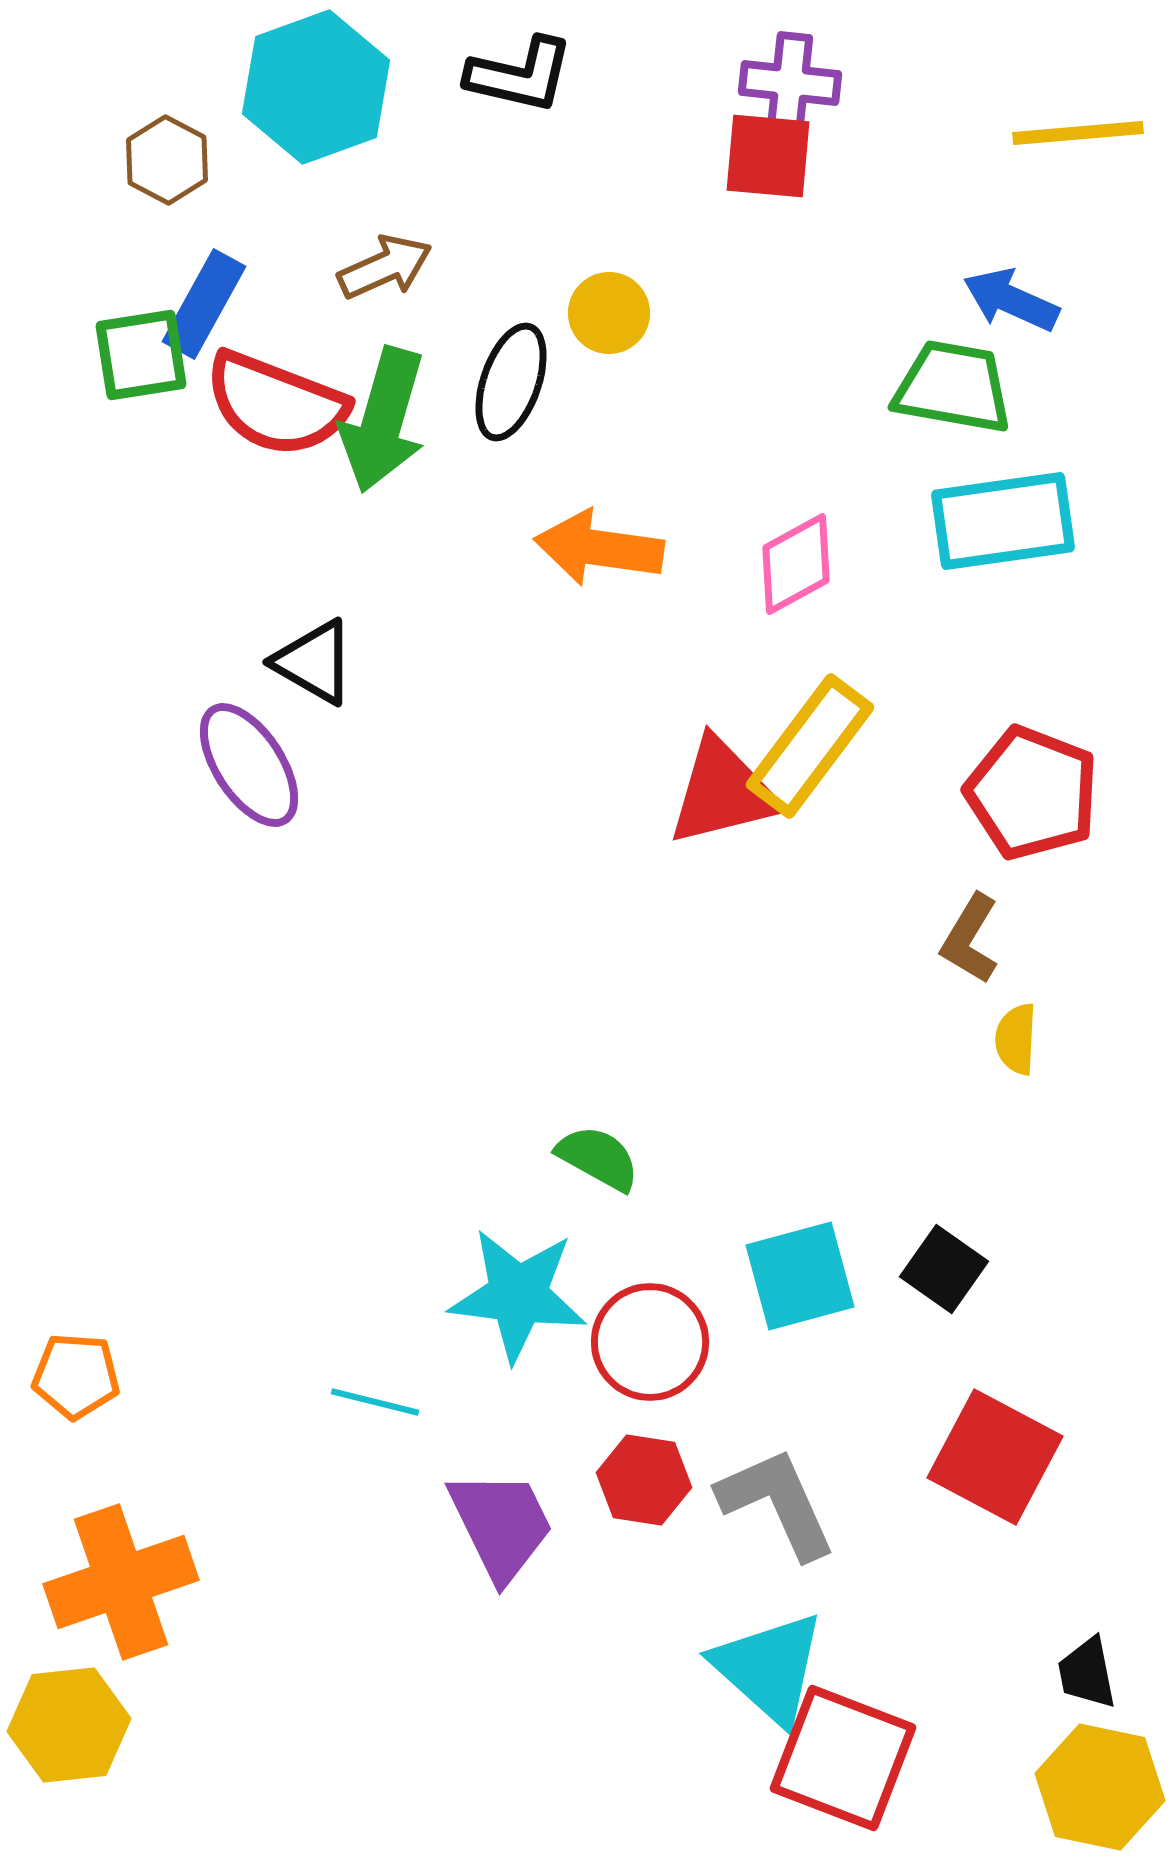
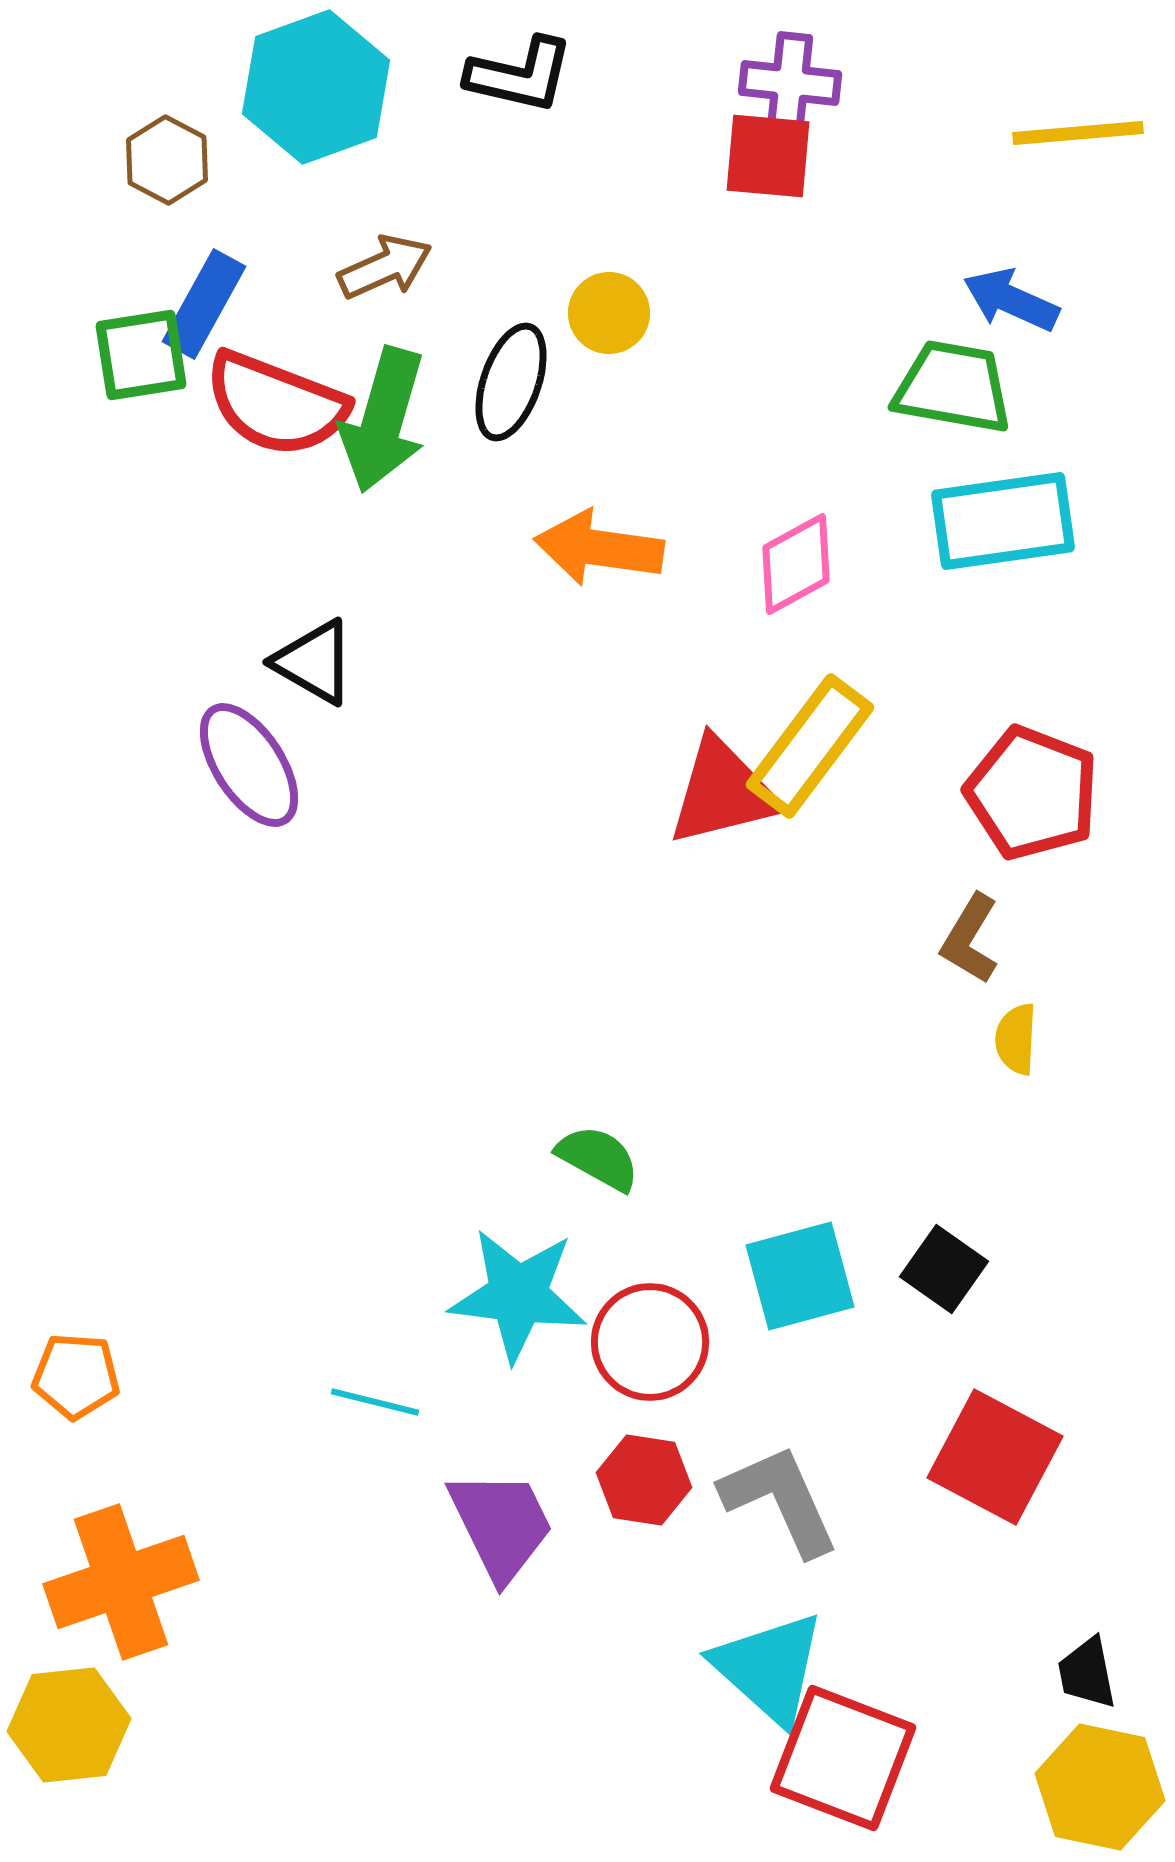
gray L-shape at (777, 1503): moved 3 px right, 3 px up
